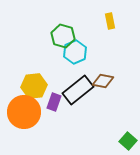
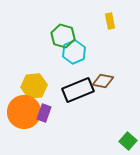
cyan hexagon: moved 1 px left
black rectangle: rotated 16 degrees clockwise
purple rectangle: moved 10 px left, 11 px down
